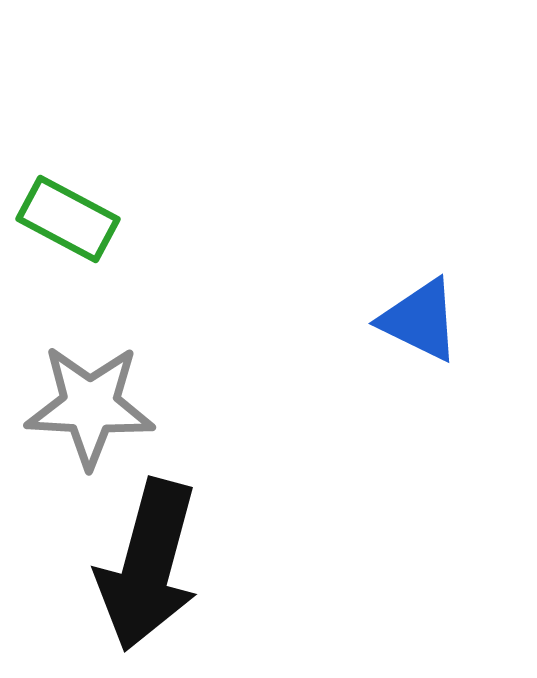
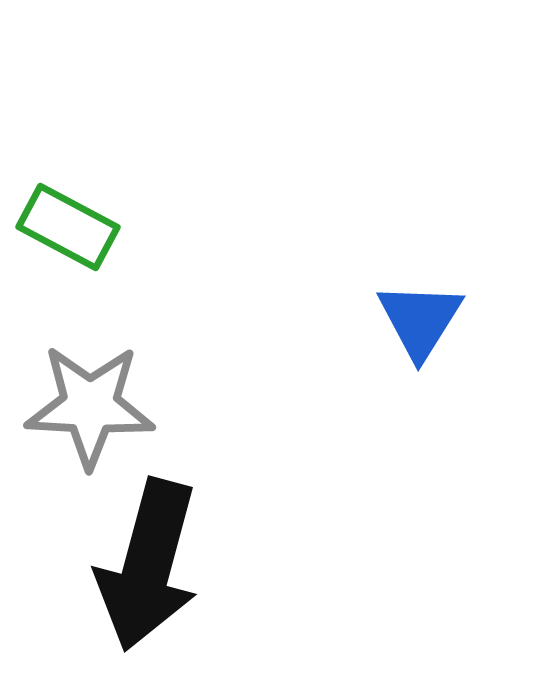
green rectangle: moved 8 px down
blue triangle: rotated 36 degrees clockwise
